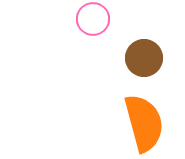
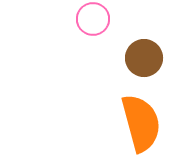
orange semicircle: moved 3 px left
